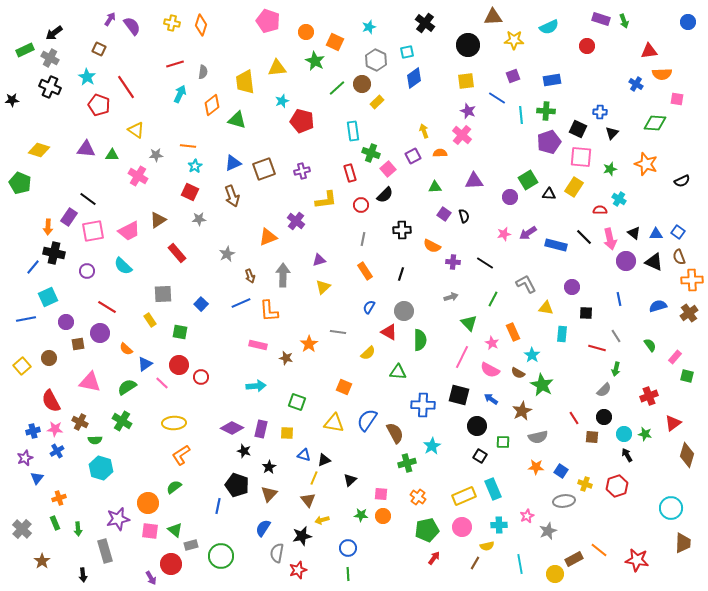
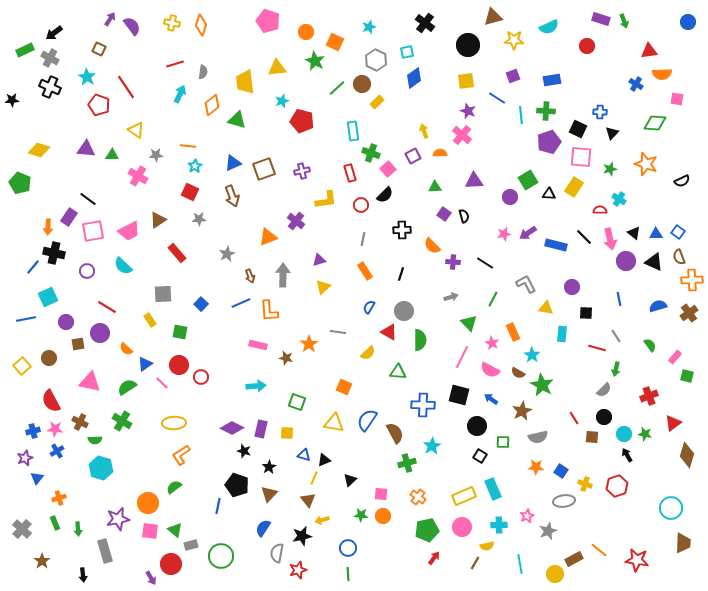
brown triangle at (493, 17): rotated 12 degrees counterclockwise
orange semicircle at (432, 246): rotated 18 degrees clockwise
